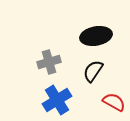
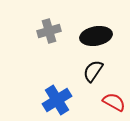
gray cross: moved 31 px up
